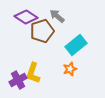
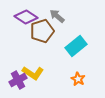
cyan rectangle: moved 1 px down
orange star: moved 8 px right, 10 px down; rotated 24 degrees counterclockwise
yellow L-shape: rotated 75 degrees counterclockwise
